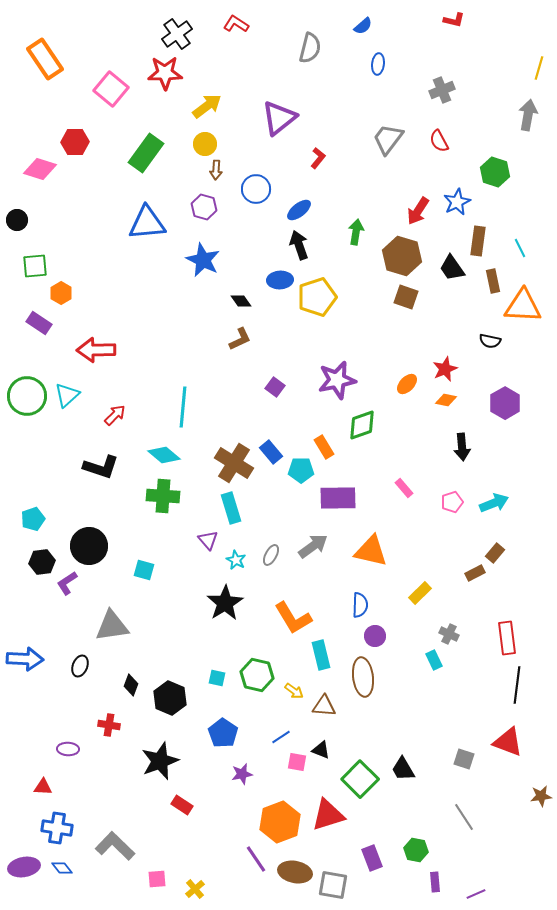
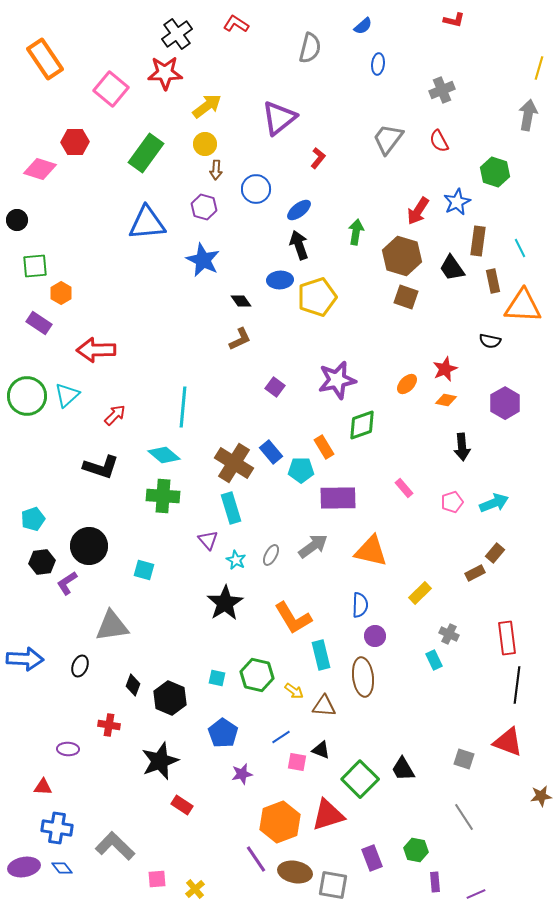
black diamond at (131, 685): moved 2 px right
